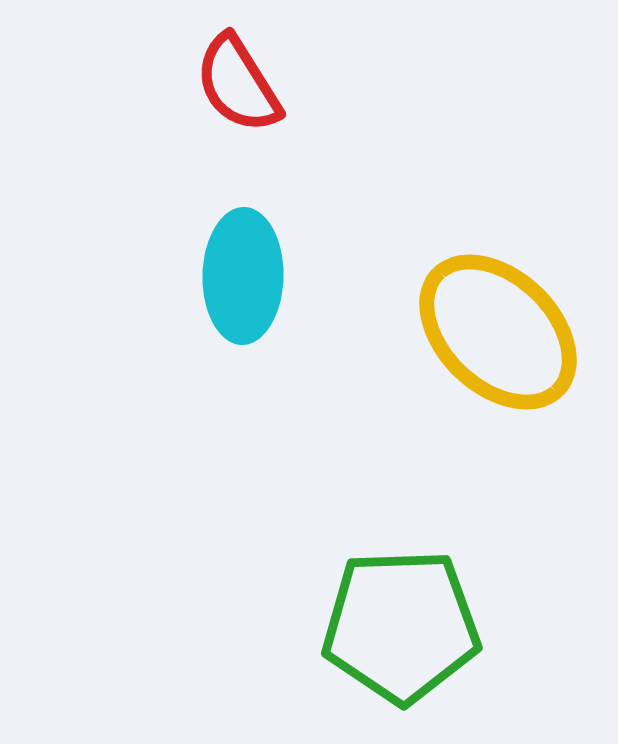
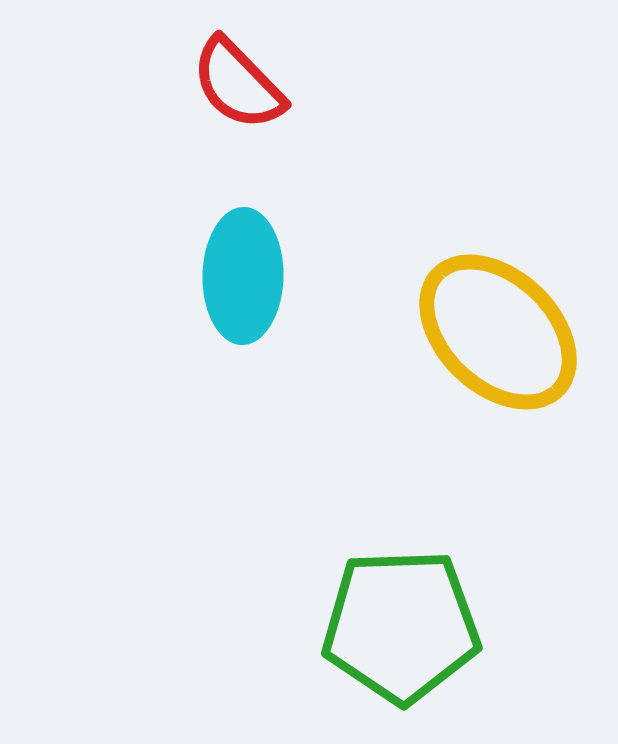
red semicircle: rotated 12 degrees counterclockwise
